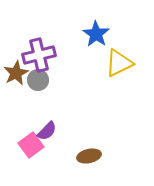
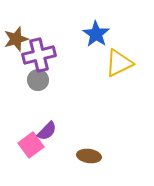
brown star: moved 34 px up; rotated 10 degrees clockwise
brown ellipse: rotated 20 degrees clockwise
